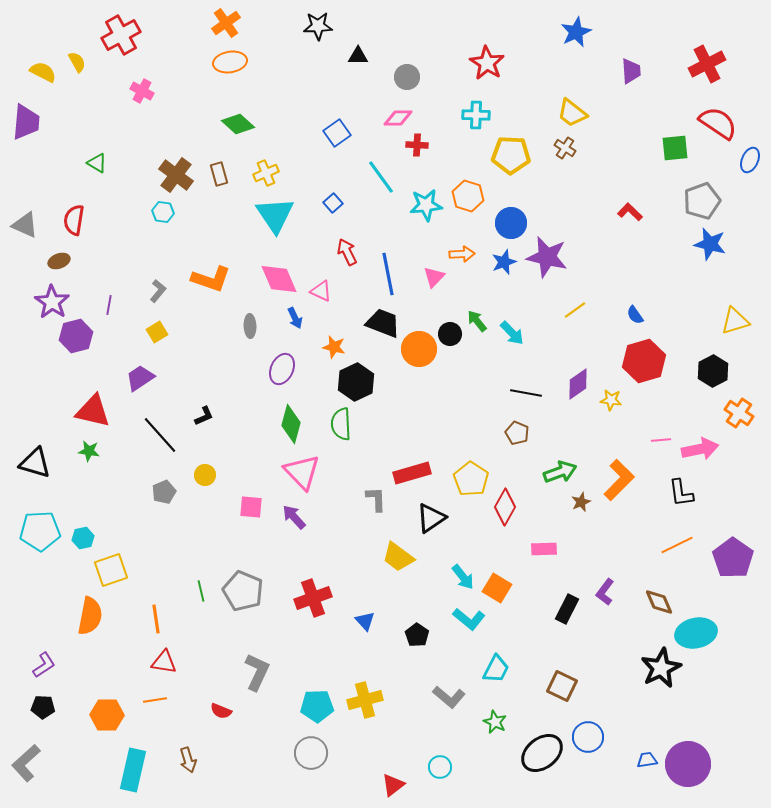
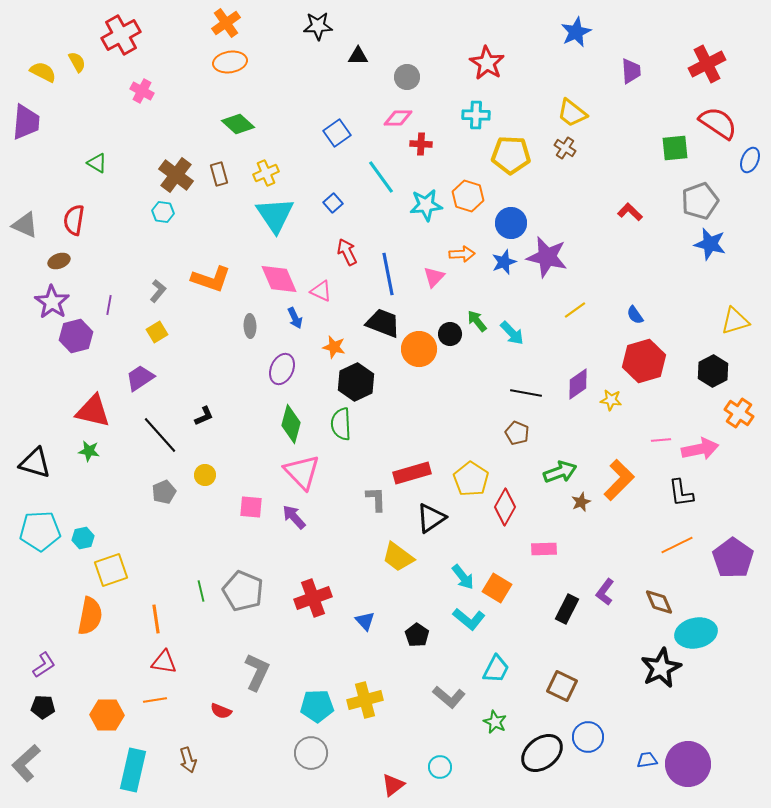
red cross at (417, 145): moved 4 px right, 1 px up
gray pentagon at (702, 201): moved 2 px left
